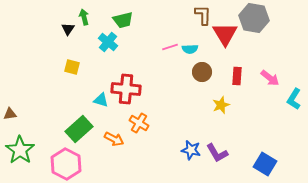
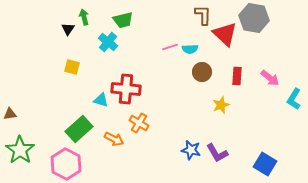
red triangle: rotated 16 degrees counterclockwise
